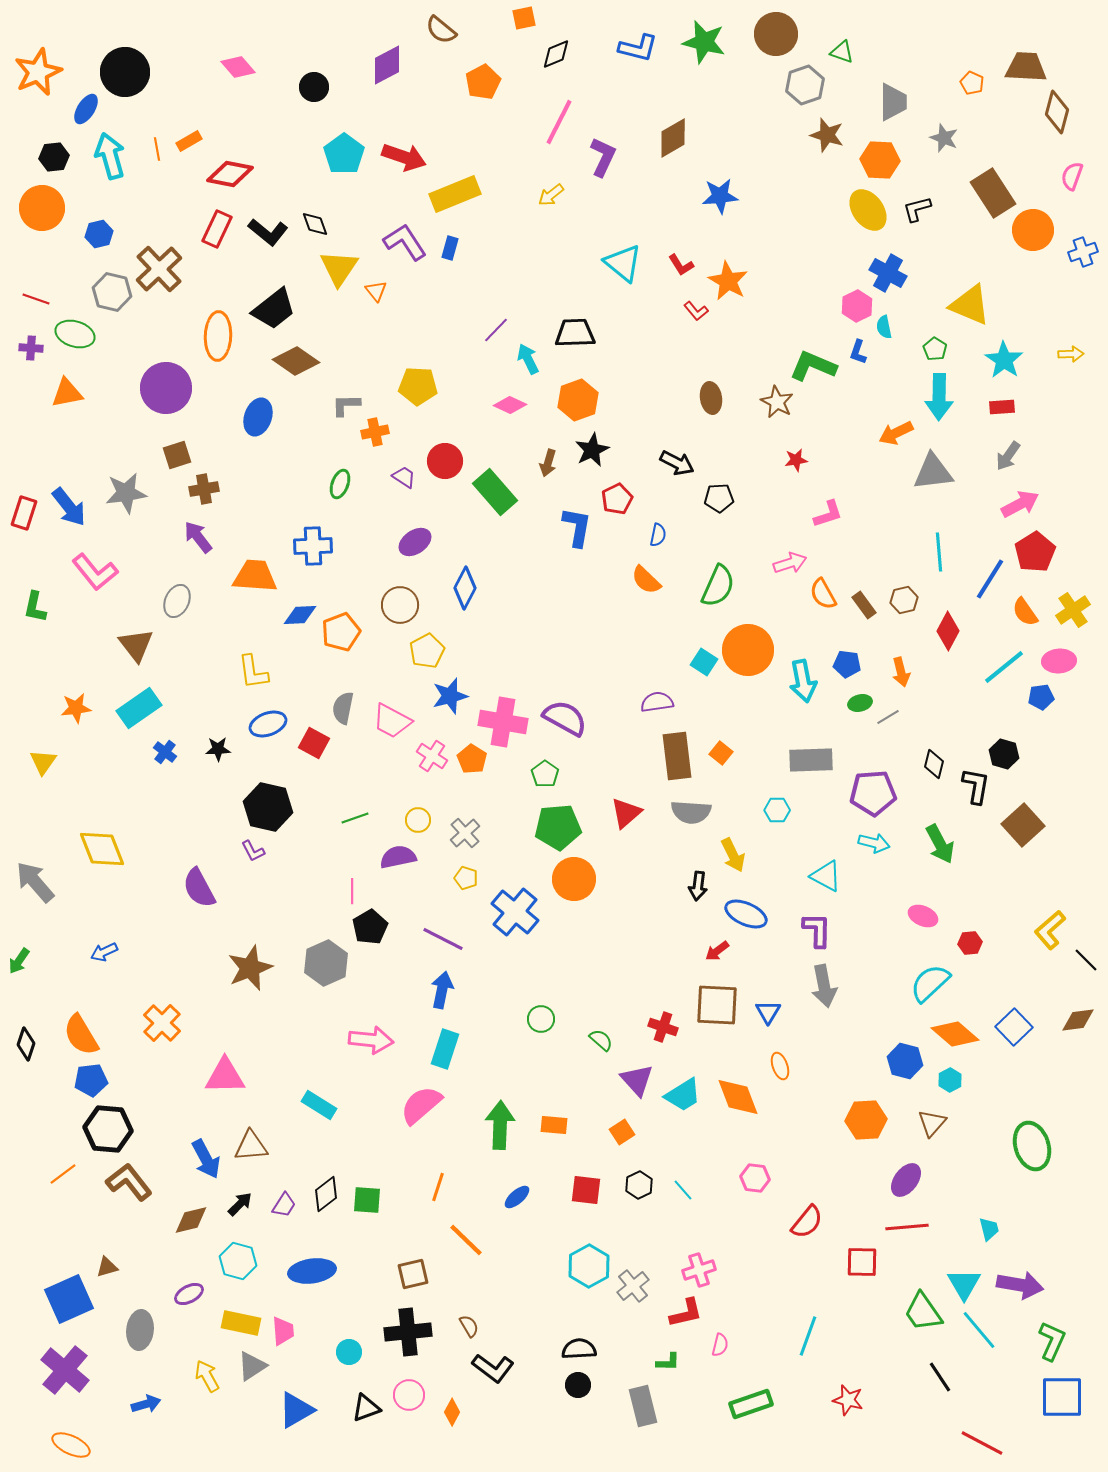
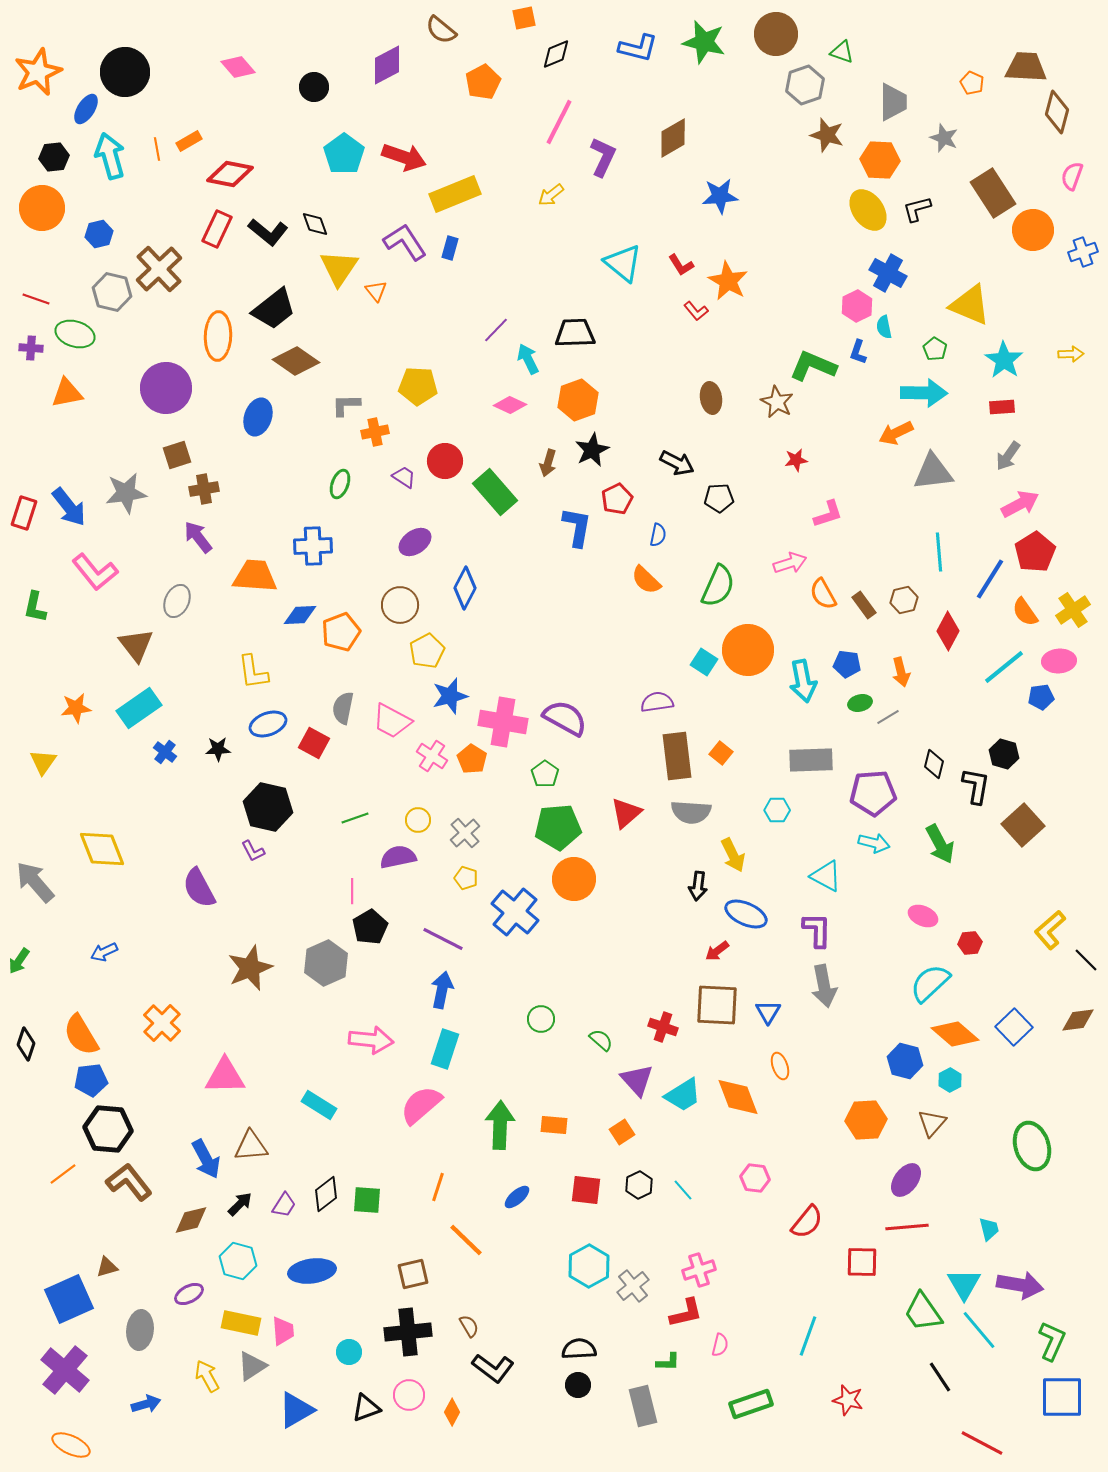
cyan arrow at (939, 397): moved 15 px left, 4 px up; rotated 90 degrees counterclockwise
